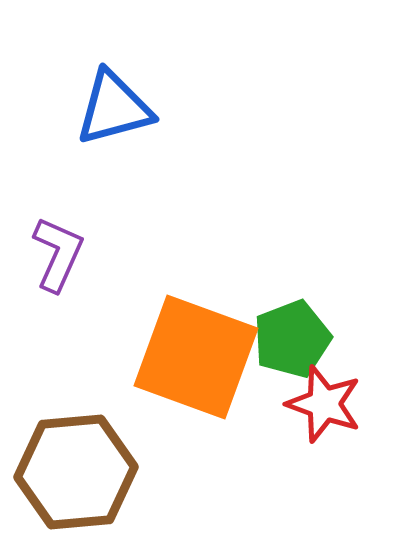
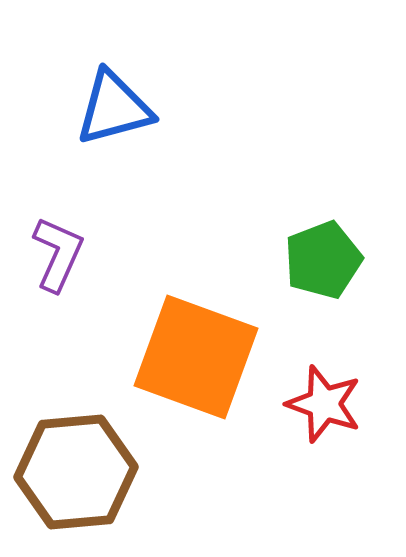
green pentagon: moved 31 px right, 79 px up
